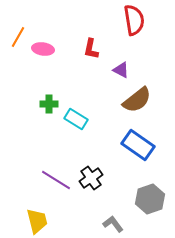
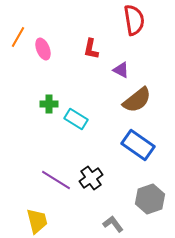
pink ellipse: rotated 60 degrees clockwise
